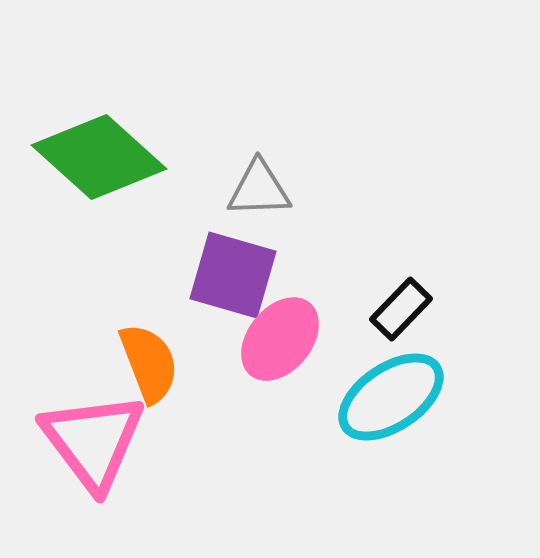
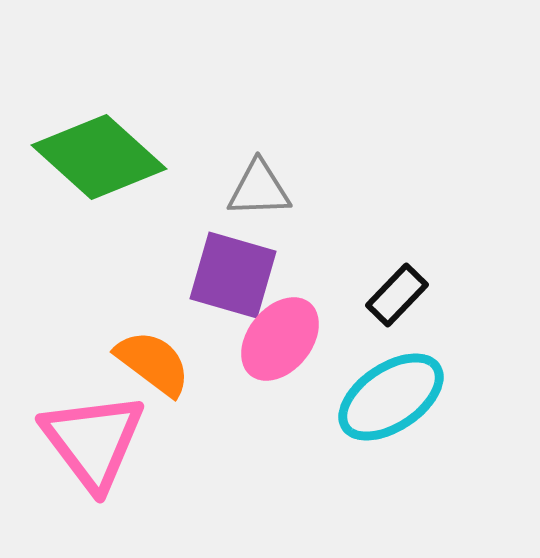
black rectangle: moved 4 px left, 14 px up
orange semicircle: moved 4 px right; rotated 32 degrees counterclockwise
